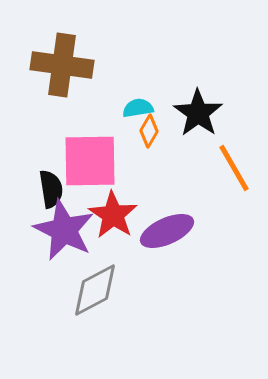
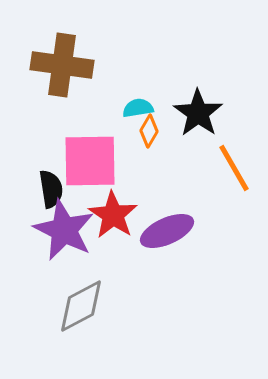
gray diamond: moved 14 px left, 16 px down
